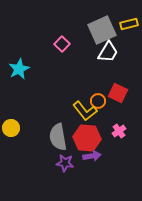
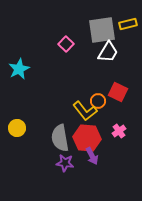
yellow rectangle: moved 1 px left
gray square: rotated 16 degrees clockwise
pink square: moved 4 px right
red square: moved 1 px up
yellow circle: moved 6 px right
gray semicircle: moved 2 px right, 1 px down
purple arrow: rotated 72 degrees clockwise
